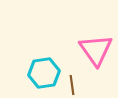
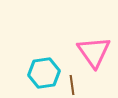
pink triangle: moved 2 px left, 2 px down
